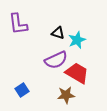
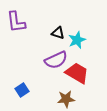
purple L-shape: moved 2 px left, 2 px up
brown star: moved 4 px down
